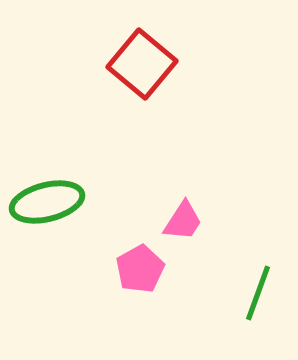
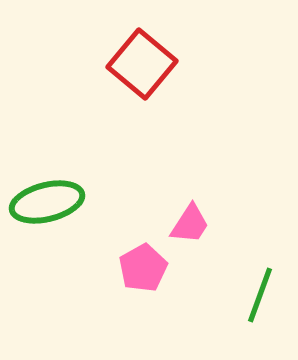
pink trapezoid: moved 7 px right, 3 px down
pink pentagon: moved 3 px right, 1 px up
green line: moved 2 px right, 2 px down
